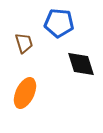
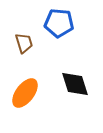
black diamond: moved 6 px left, 20 px down
orange ellipse: rotated 12 degrees clockwise
